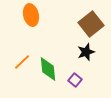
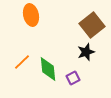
brown square: moved 1 px right, 1 px down
purple square: moved 2 px left, 2 px up; rotated 24 degrees clockwise
